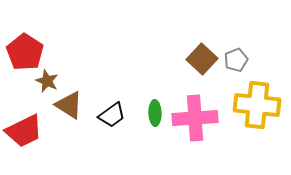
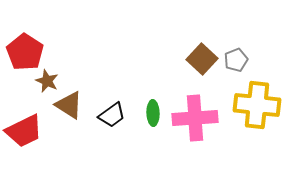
green ellipse: moved 2 px left
